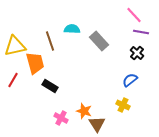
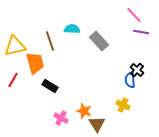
black cross: moved 17 px down
blue semicircle: rotated 56 degrees counterclockwise
